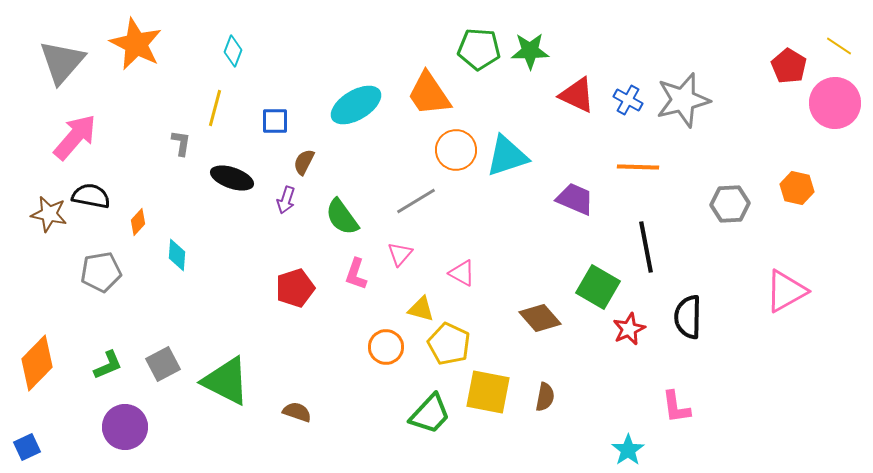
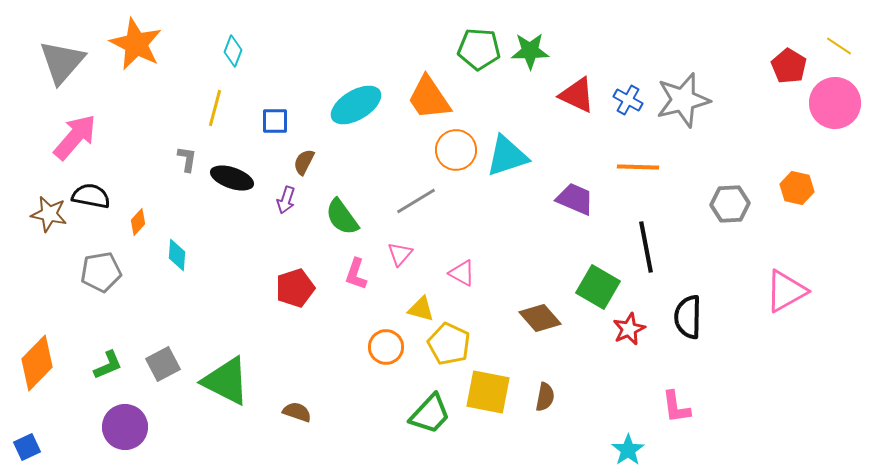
orange trapezoid at (429, 94): moved 4 px down
gray L-shape at (181, 143): moved 6 px right, 16 px down
